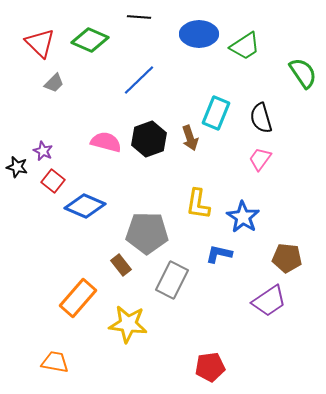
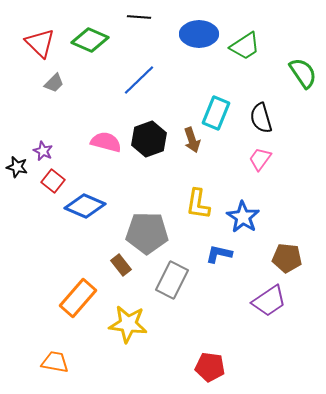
brown arrow: moved 2 px right, 2 px down
red pentagon: rotated 16 degrees clockwise
